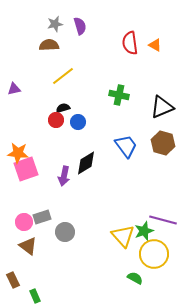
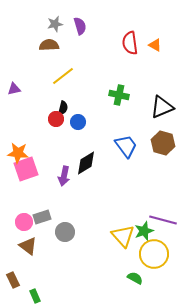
black semicircle: rotated 120 degrees clockwise
red circle: moved 1 px up
